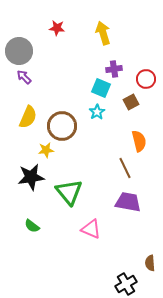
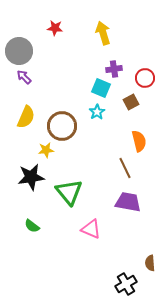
red star: moved 2 px left
red circle: moved 1 px left, 1 px up
yellow semicircle: moved 2 px left
